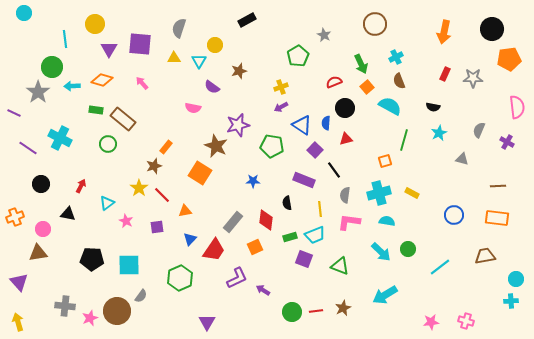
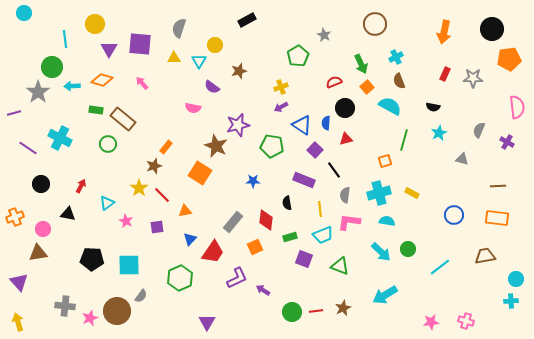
purple line at (14, 113): rotated 40 degrees counterclockwise
cyan trapezoid at (315, 235): moved 8 px right
red trapezoid at (214, 250): moved 1 px left, 2 px down
